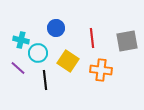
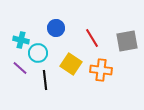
red line: rotated 24 degrees counterclockwise
yellow square: moved 3 px right, 3 px down
purple line: moved 2 px right
